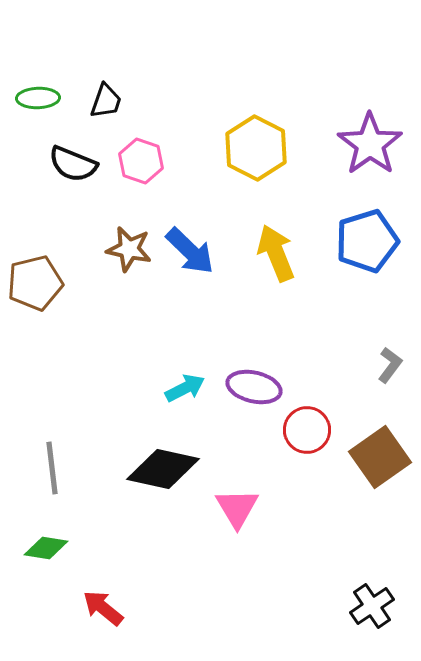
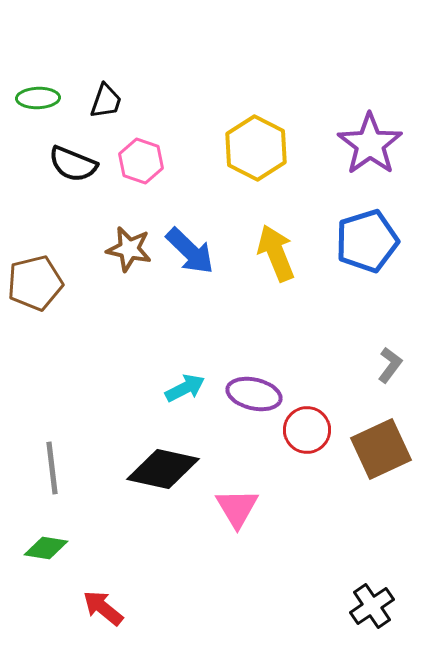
purple ellipse: moved 7 px down
brown square: moved 1 px right, 8 px up; rotated 10 degrees clockwise
